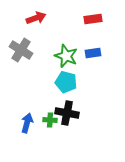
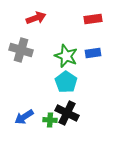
gray cross: rotated 15 degrees counterclockwise
cyan pentagon: rotated 20 degrees clockwise
black cross: rotated 15 degrees clockwise
blue arrow: moved 3 px left, 6 px up; rotated 138 degrees counterclockwise
